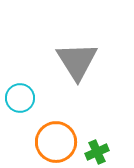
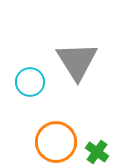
cyan circle: moved 10 px right, 16 px up
green cross: rotated 30 degrees counterclockwise
